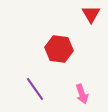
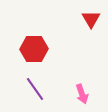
red triangle: moved 5 px down
red hexagon: moved 25 px left; rotated 8 degrees counterclockwise
